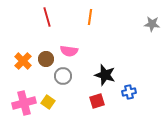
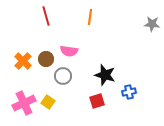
red line: moved 1 px left, 1 px up
pink cross: rotated 10 degrees counterclockwise
